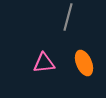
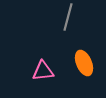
pink triangle: moved 1 px left, 8 px down
